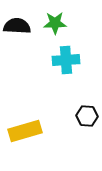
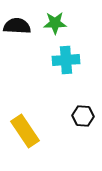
black hexagon: moved 4 px left
yellow rectangle: rotated 72 degrees clockwise
